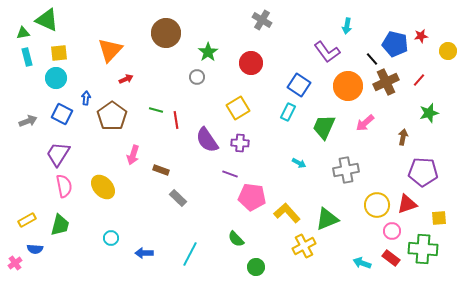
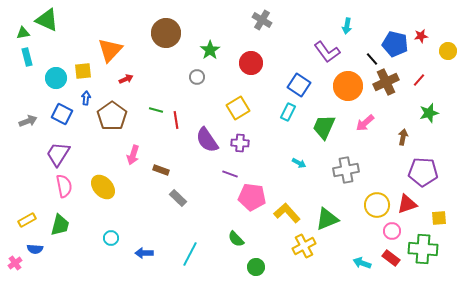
green star at (208, 52): moved 2 px right, 2 px up
yellow square at (59, 53): moved 24 px right, 18 px down
